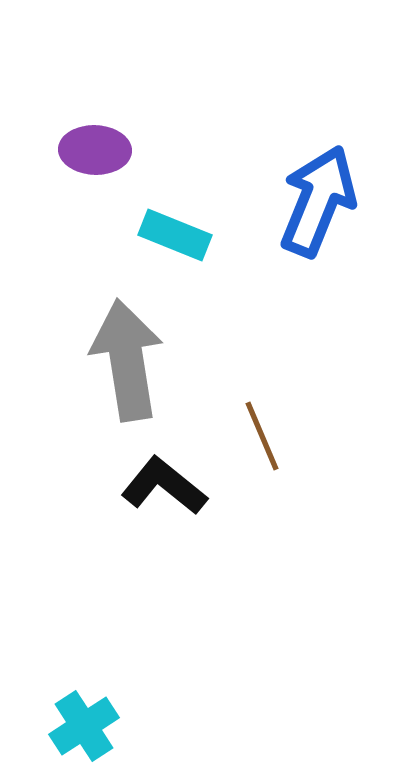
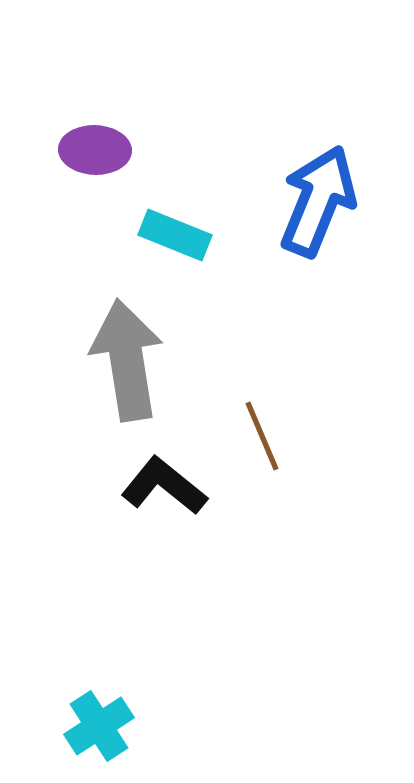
cyan cross: moved 15 px right
